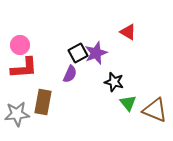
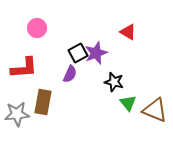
pink circle: moved 17 px right, 17 px up
